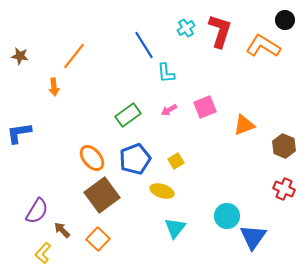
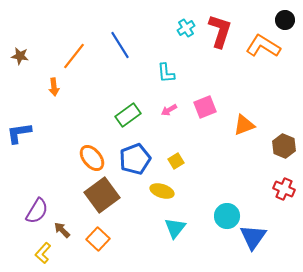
blue line: moved 24 px left
